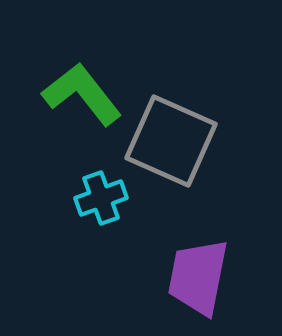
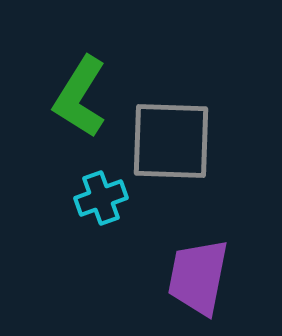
green L-shape: moved 2 px left, 3 px down; rotated 110 degrees counterclockwise
gray square: rotated 22 degrees counterclockwise
